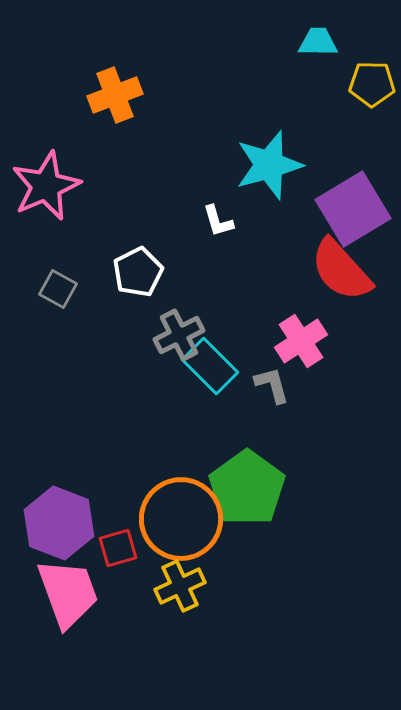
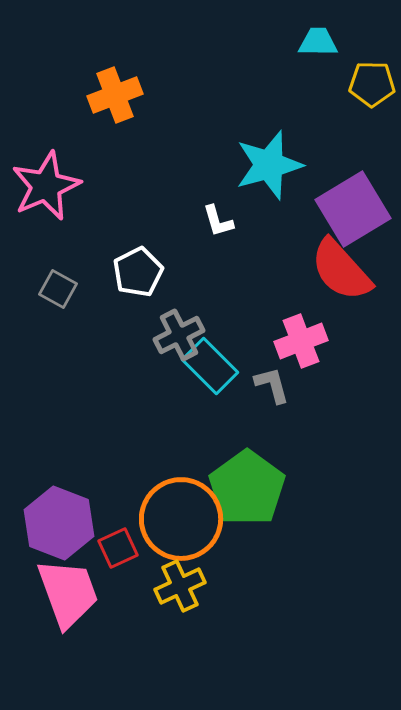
pink cross: rotated 12 degrees clockwise
red square: rotated 9 degrees counterclockwise
